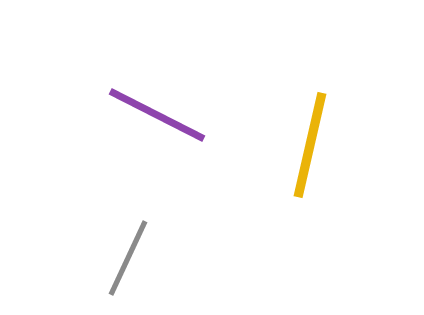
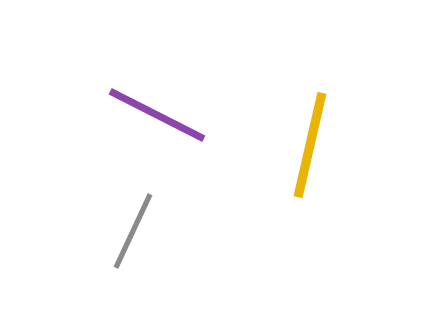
gray line: moved 5 px right, 27 px up
